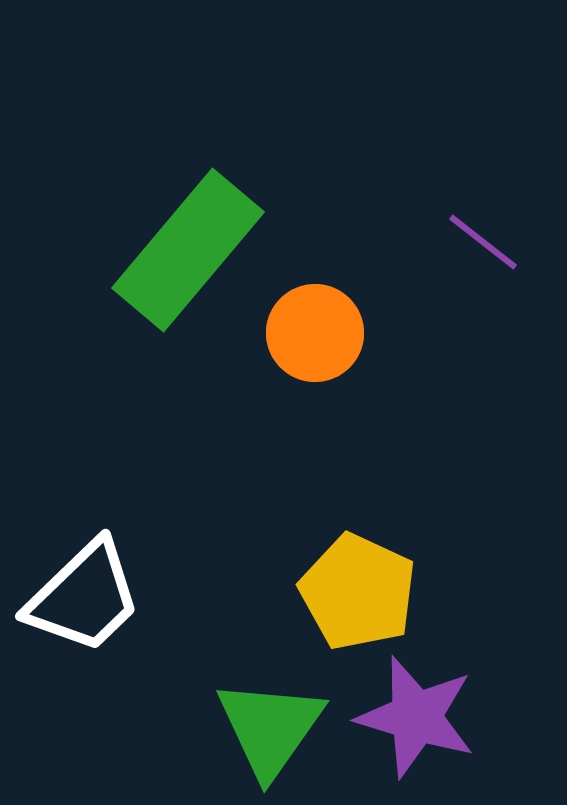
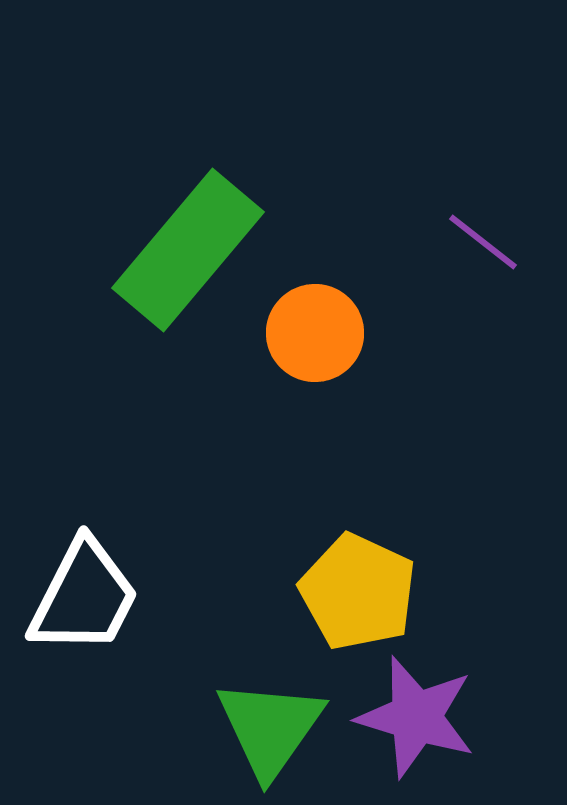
white trapezoid: rotated 19 degrees counterclockwise
